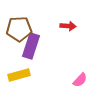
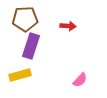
brown pentagon: moved 6 px right, 10 px up
yellow rectangle: moved 1 px right
